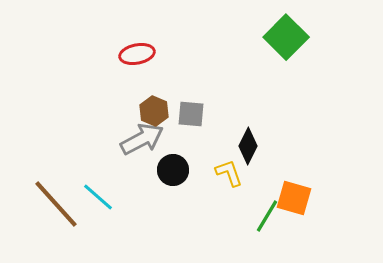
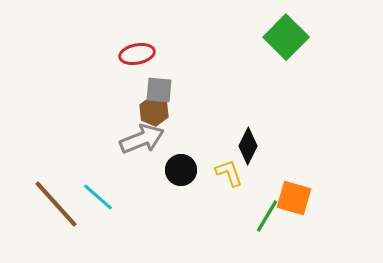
gray square: moved 32 px left, 24 px up
gray arrow: rotated 6 degrees clockwise
black circle: moved 8 px right
